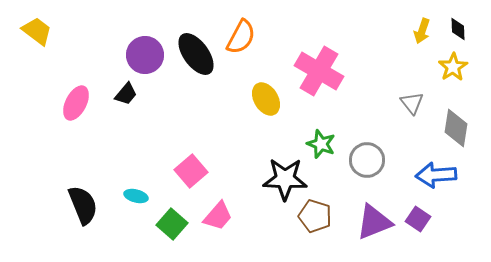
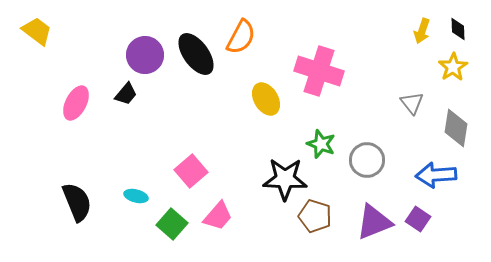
pink cross: rotated 12 degrees counterclockwise
black semicircle: moved 6 px left, 3 px up
